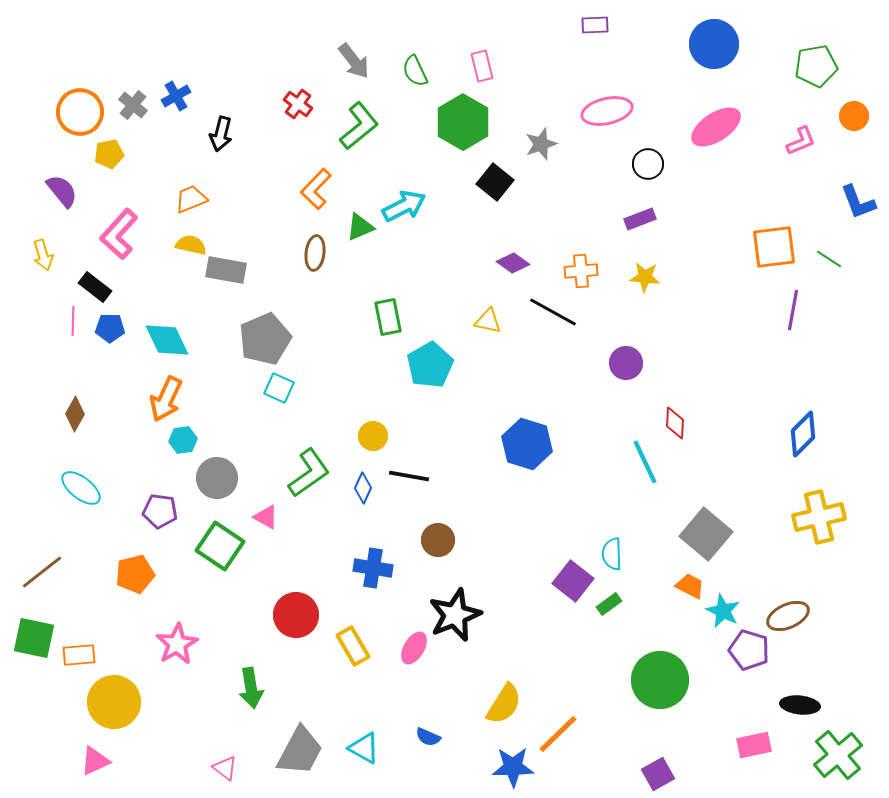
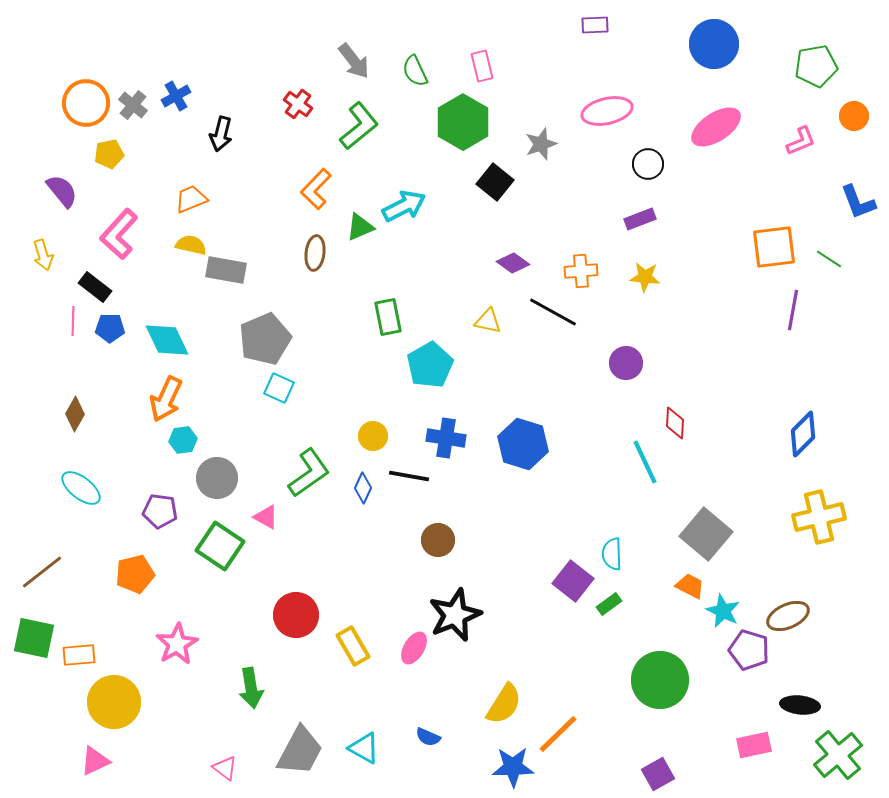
orange circle at (80, 112): moved 6 px right, 9 px up
blue hexagon at (527, 444): moved 4 px left
blue cross at (373, 568): moved 73 px right, 130 px up
